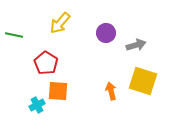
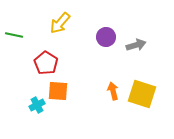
purple circle: moved 4 px down
yellow square: moved 1 px left, 13 px down
orange arrow: moved 2 px right
